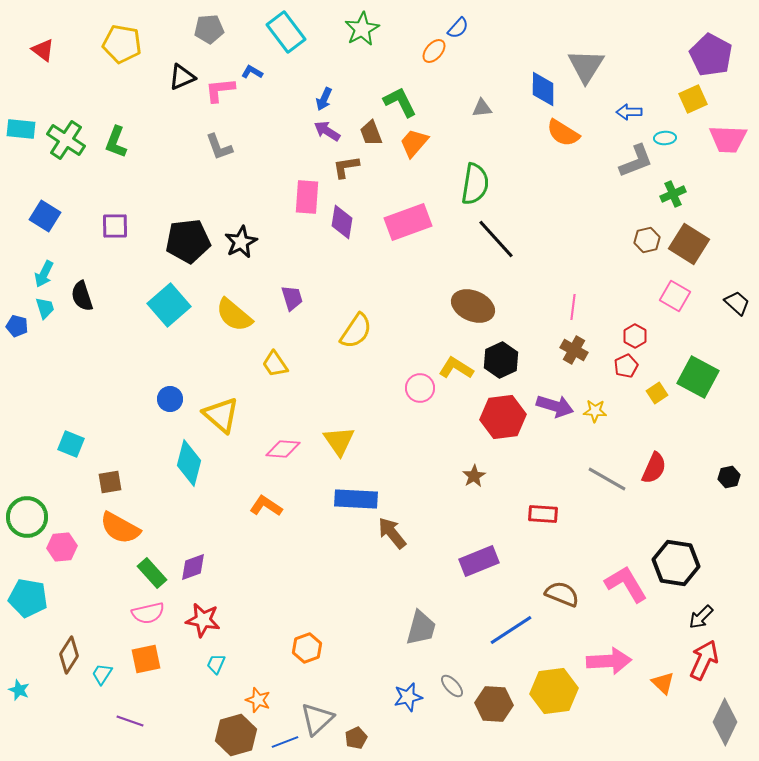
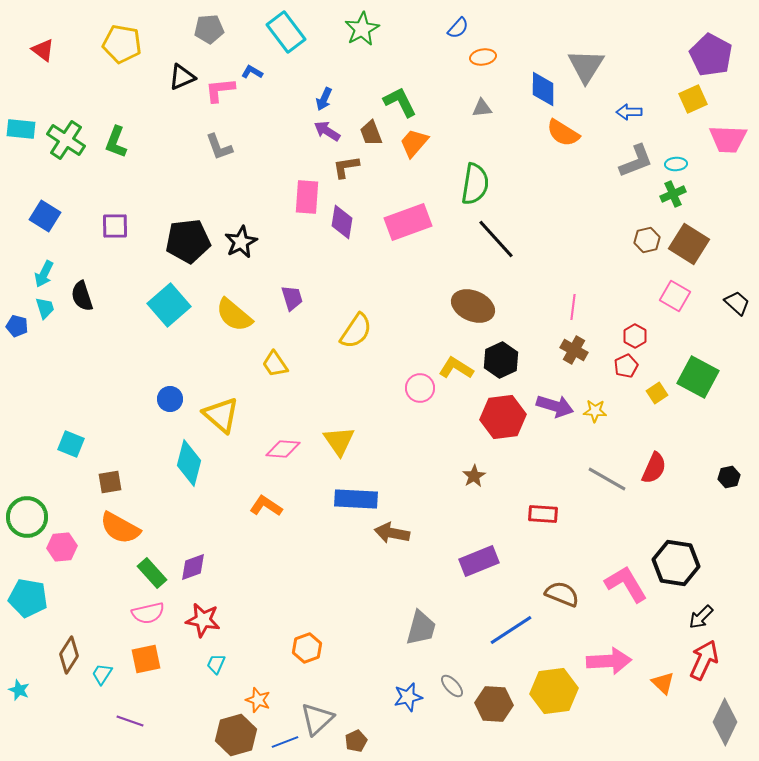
orange ellipse at (434, 51): moved 49 px right, 6 px down; rotated 40 degrees clockwise
cyan ellipse at (665, 138): moved 11 px right, 26 px down
brown arrow at (392, 533): rotated 40 degrees counterclockwise
brown pentagon at (356, 738): moved 3 px down
